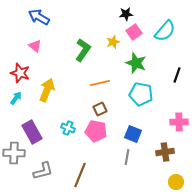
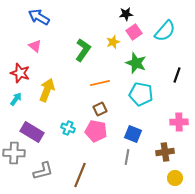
cyan arrow: moved 1 px down
purple rectangle: rotated 30 degrees counterclockwise
yellow circle: moved 1 px left, 4 px up
